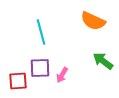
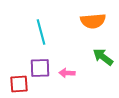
orange semicircle: rotated 30 degrees counterclockwise
green arrow: moved 4 px up
pink arrow: moved 5 px right, 2 px up; rotated 63 degrees clockwise
red square: moved 1 px right, 3 px down
